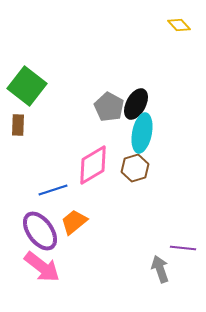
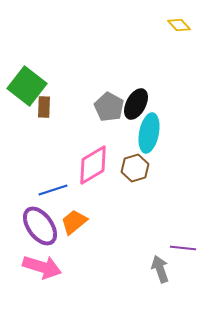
brown rectangle: moved 26 px right, 18 px up
cyan ellipse: moved 7 px right
purple ellipse: moved 5 px up
pink arrow: rotated 21 degrees counterclockwise
